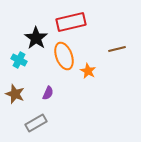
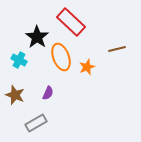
red rectangle: rotated 56 degrees clockwise
black star: moved 1 px right, 1 px up
orange ellipse: moved 3 px left, 1 px down
orange star: moved 1 px left, 4 px up; rotated 21 degrees clockwise
brown star: moved 1 px down
